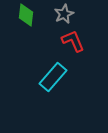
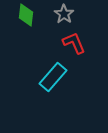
gray star: rotated 12 degrees counterclockwise
red L-shape: moved 1 px right, 2 px down
